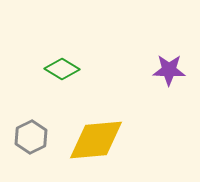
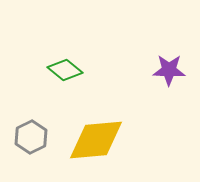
green diamond: moved 3 px right, 1 px down; rotated 8 degrees clockwise
